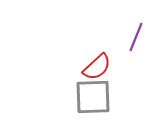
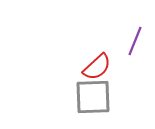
purple line: moved 1 px left, 4 px down
